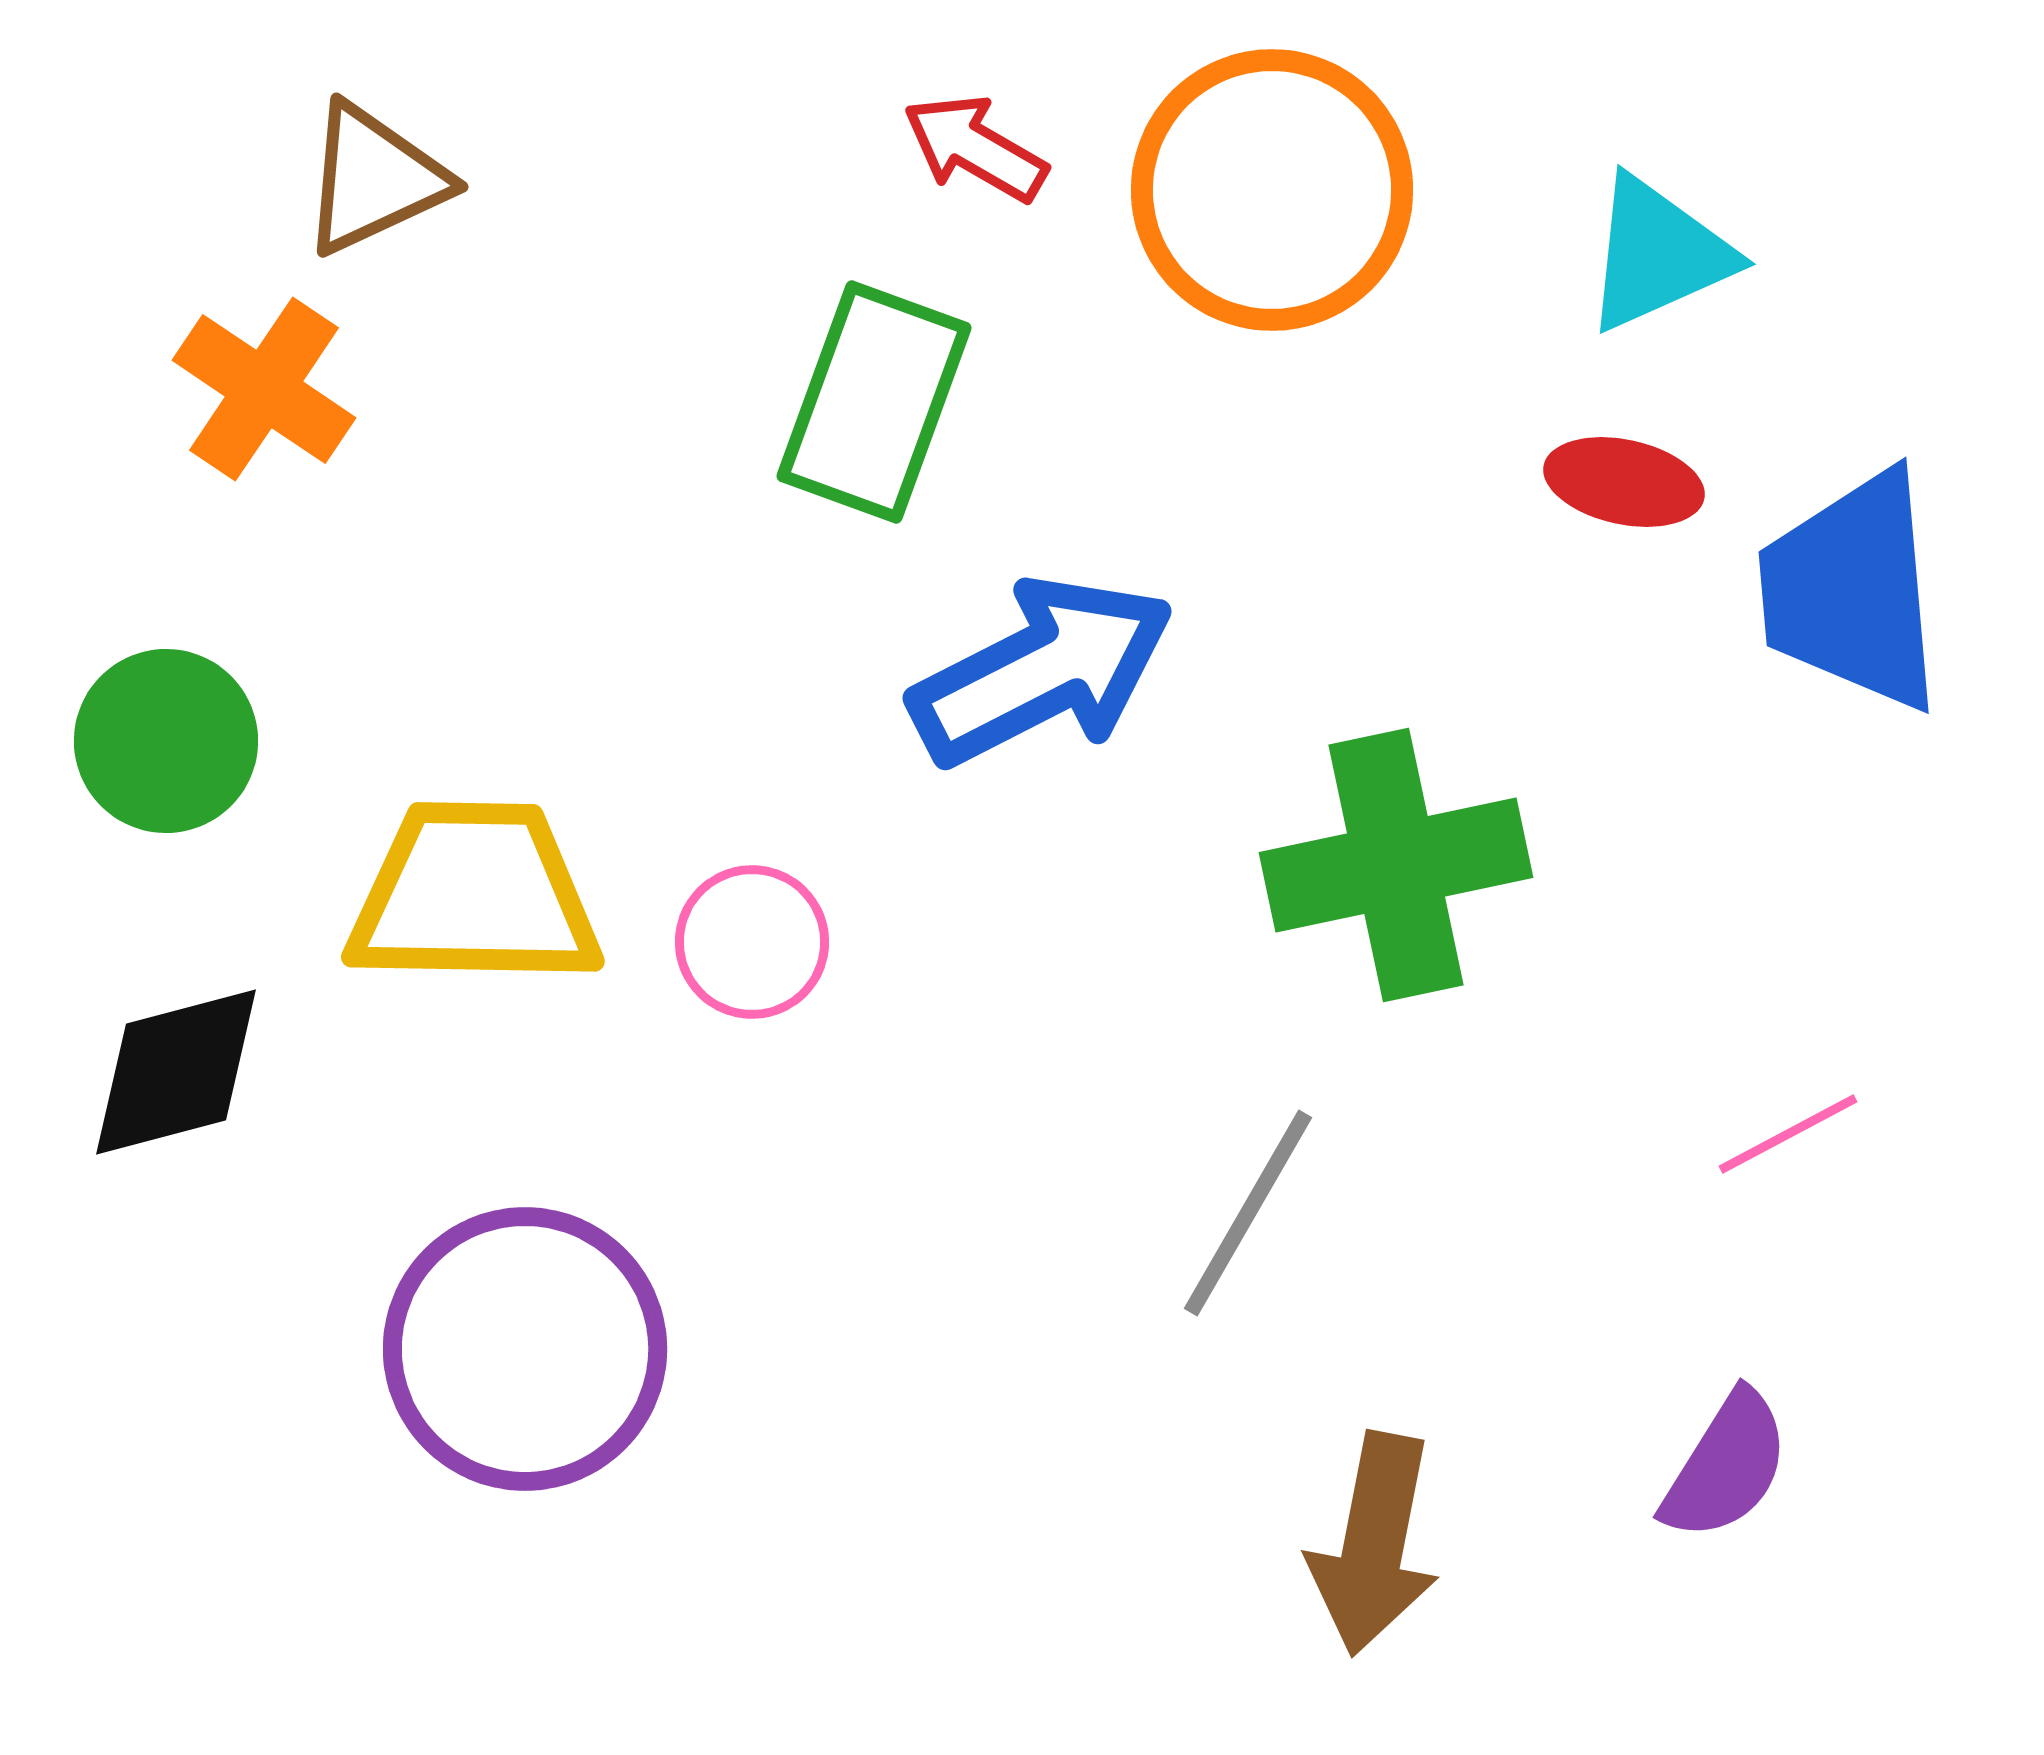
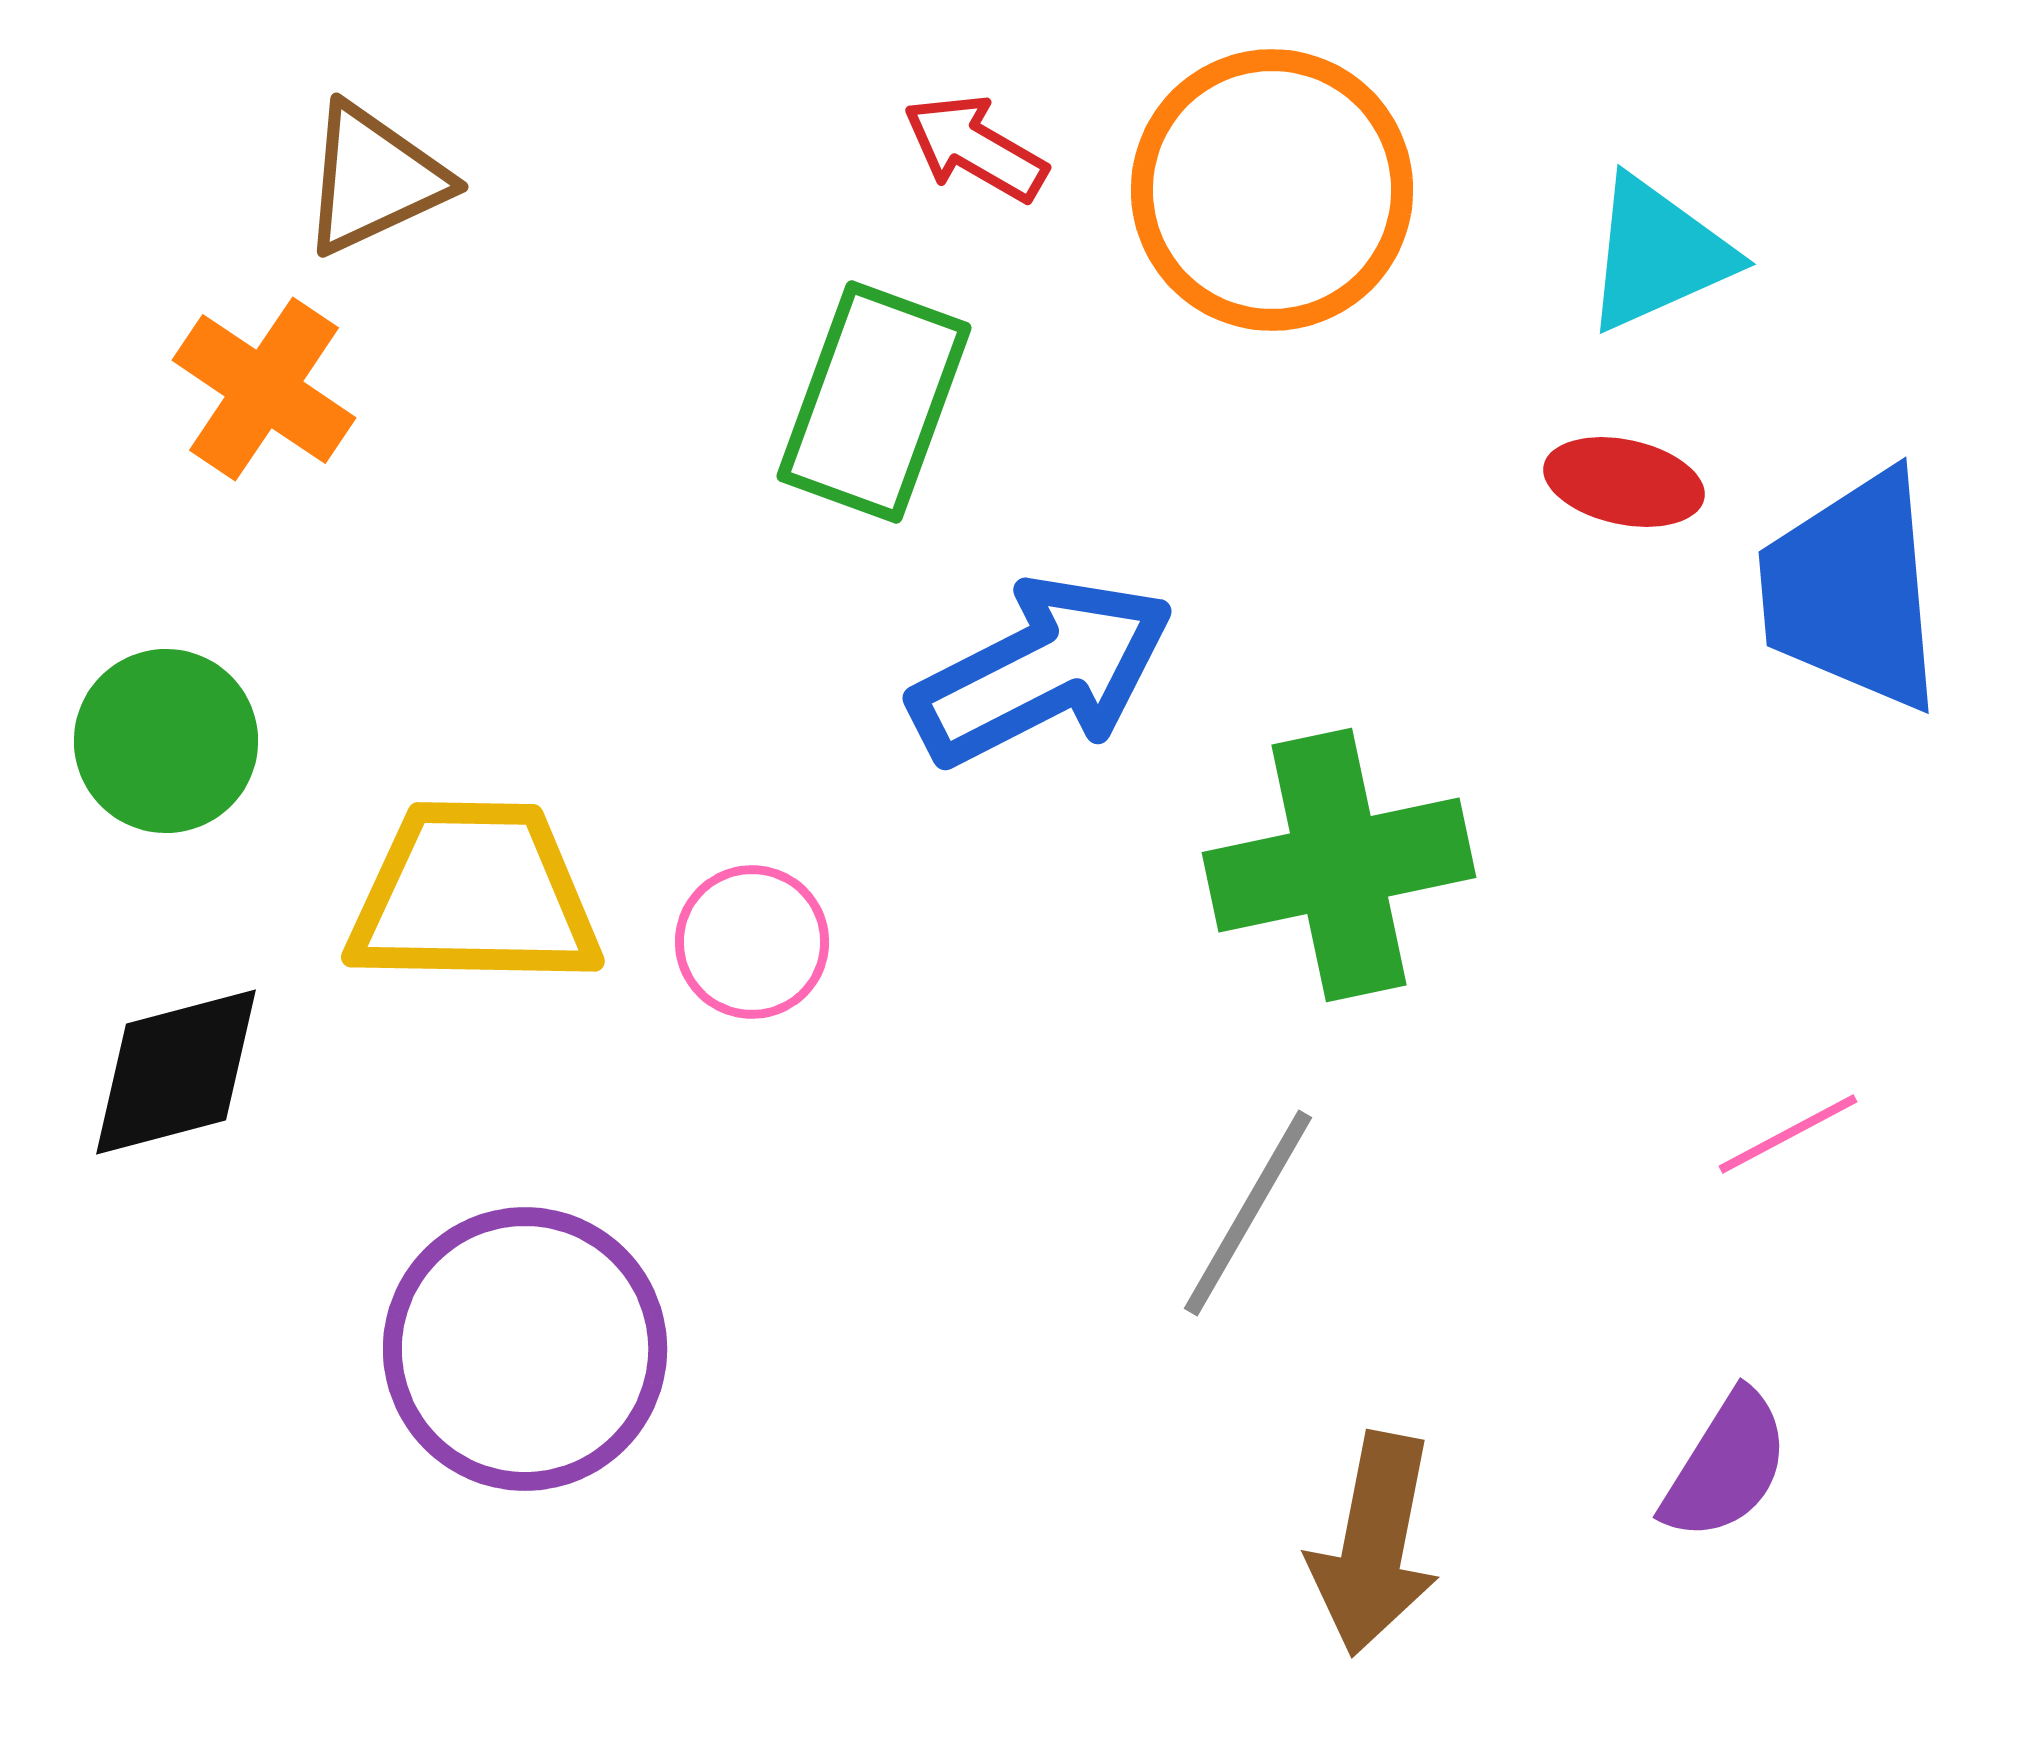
green cross: moved 57 px left
